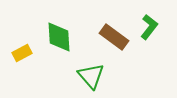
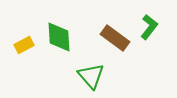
brown rectangle: moved 1 px right, 1 px down
yellow rectangle: moved 2 px right, 8 px up
